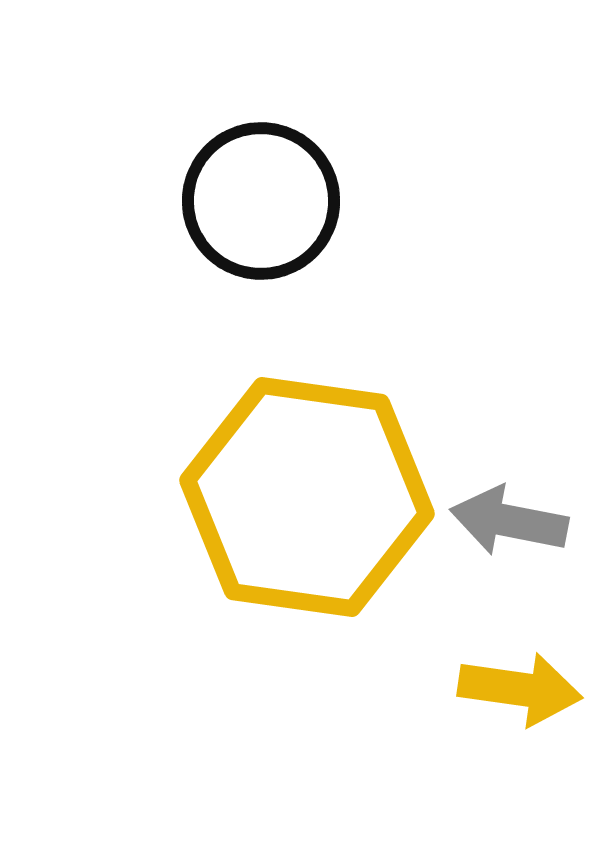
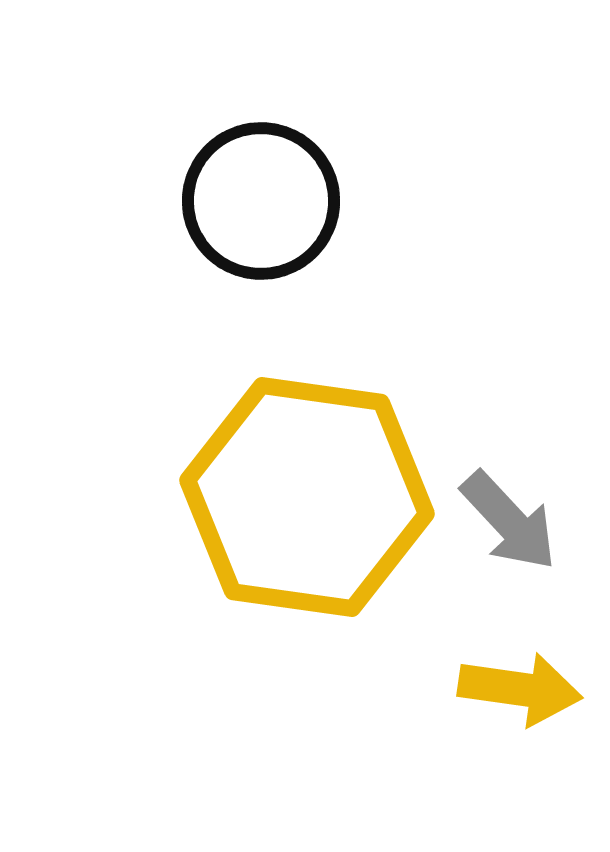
gray arrow: rotated 144 degrees counterclockwise
